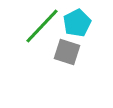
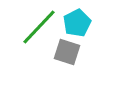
green line: moved 3 px left, 1 px down
